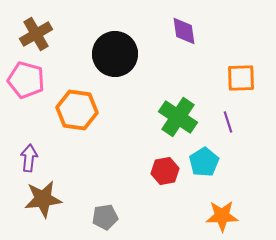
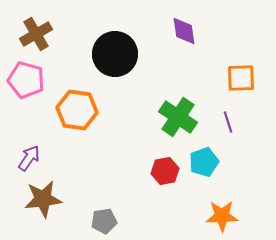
purple arrow: rotated 28 degrees clockwise
cyan pentagon: rotated 12 degrees clockwise
gray pentagon: moved 1 px left, 4 px down
